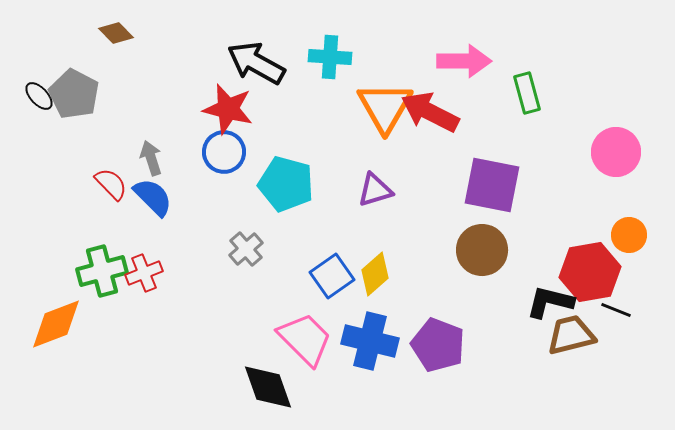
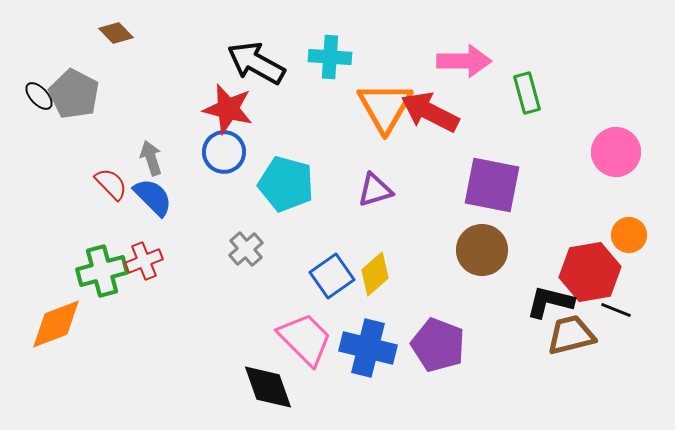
red cross: moved 12 px up
blue cross: moved 2 px left, 7 px down
